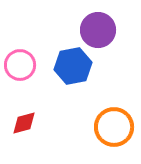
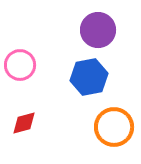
blue hexagon: moved 16 px right, 11 px down
